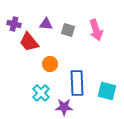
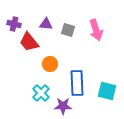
purple star: moved 1 px left, 1 px up
